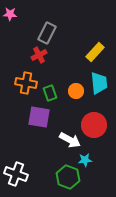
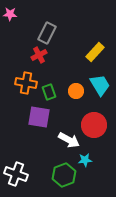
cyan trapezoid: moved 1 px right, 2 px down; rotated 25 degrees counterclockwise
green rectangle: moved 1 px left, 1 px up
white arrow: moved 1 px left
green hexagon: moved 4 px left, 2 px up; rotated 20 degrees clockwise
